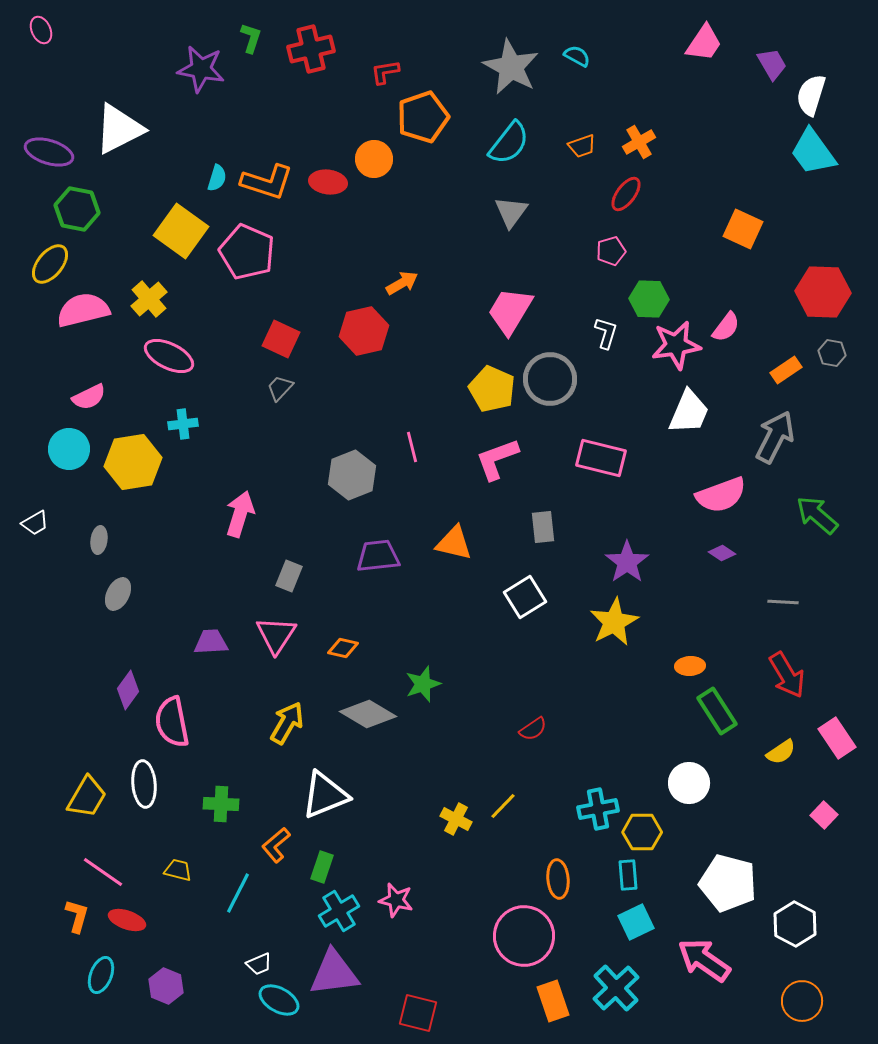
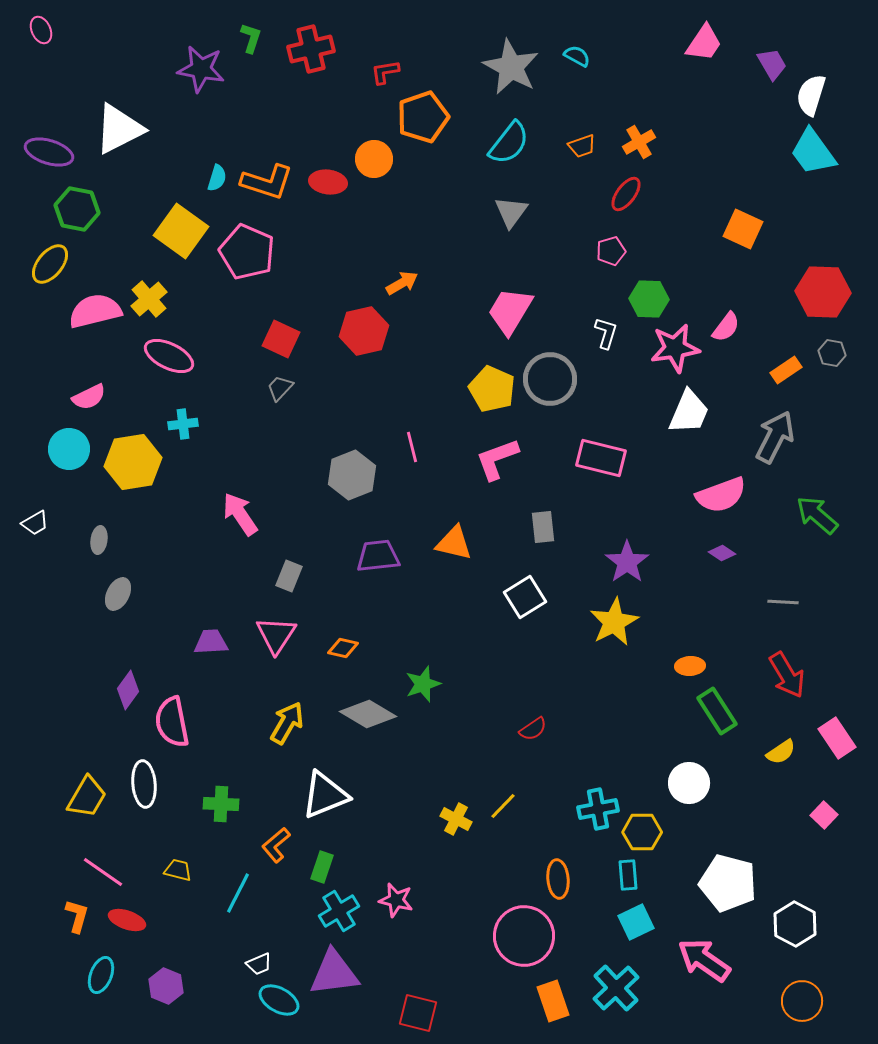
pink semicircle at (83, 310): moved 12 px right, 1 px down
pink star at (676, 345): moved 1 px left, 3 px down
pink arrow at (240, 514): rotated 51 degrees counterclockwise
